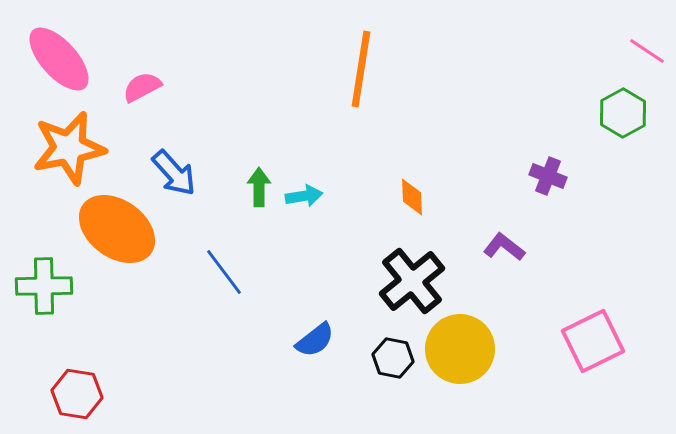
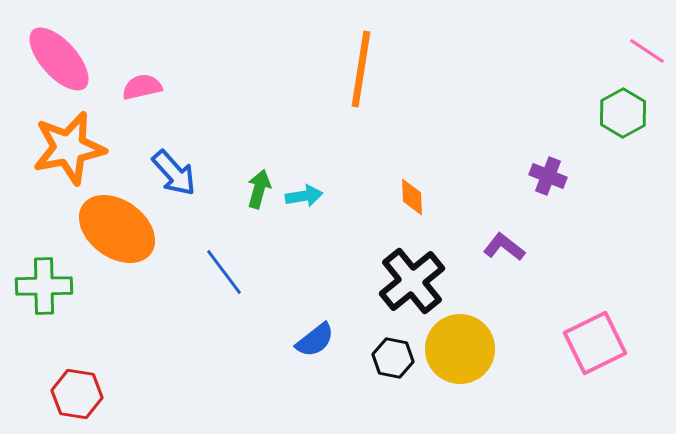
pink semicircle: rotated 15 degrees clockwise
green arrow: moved 2 px down; rotated 15 degrees clockwise
pink square: moved 2 px right, 2 px down
